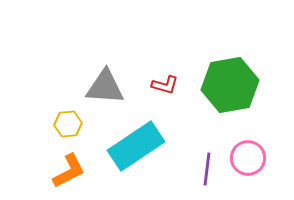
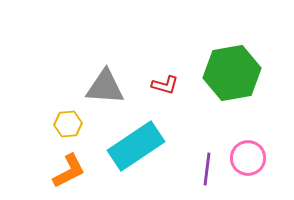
green hexagon: moved 2 px right, 12 px up
